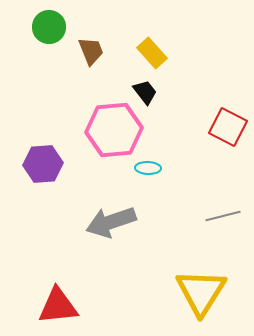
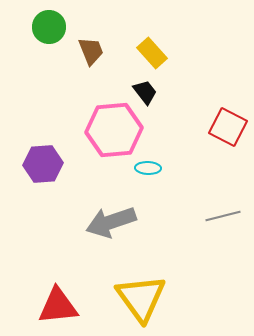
yellow triangle: moved 60 px left, 6 px down; rotated 8 degrees counterclockwise
